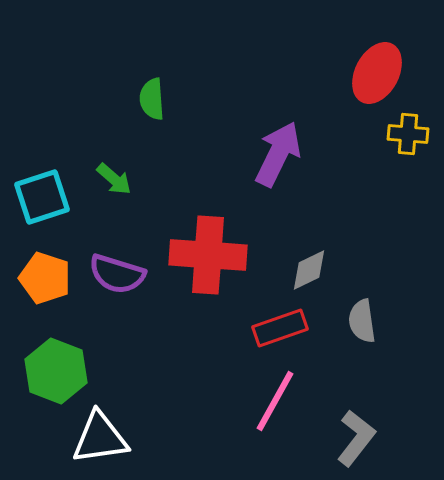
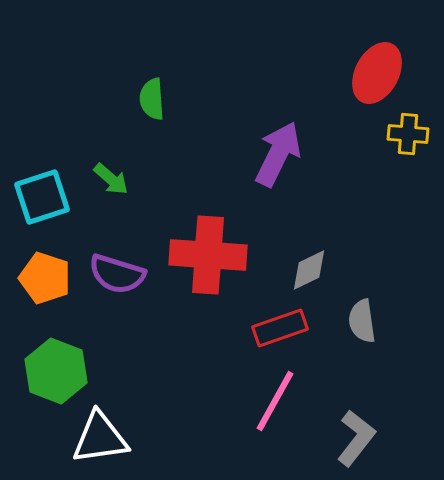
green arrow: moved 3 px left
